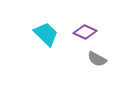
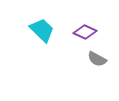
cyan trapezoid: moved 4 px left, 4 px up
